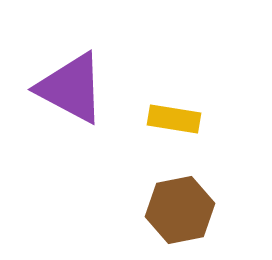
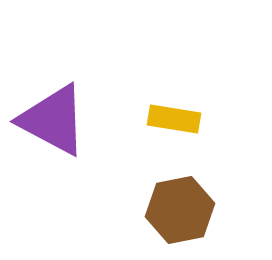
purple triangle: moved 18 px left, 32 px down
